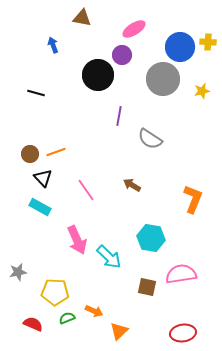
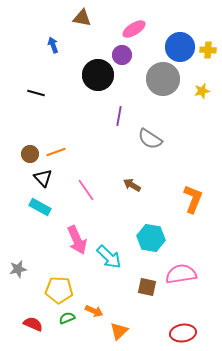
yellow cross: moved 8 px down
gray star: moved 3 px up
yellow pentagon: moved 4 px right, 2 px up
